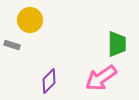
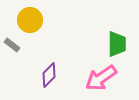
gray rectangle: rotated 21 degrees clockwise
purple diamond: moved 6 px up
